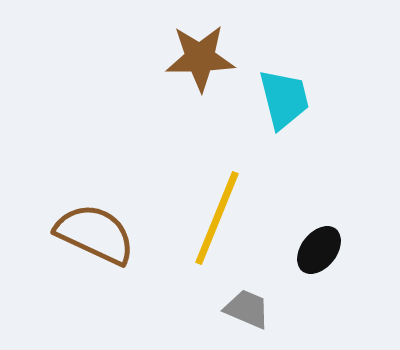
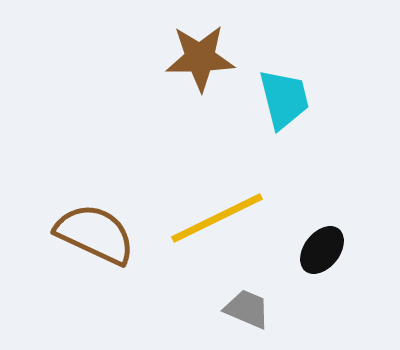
yellow line: rotated 42 degrees clockwise
black ellipse: moved 3 px right
